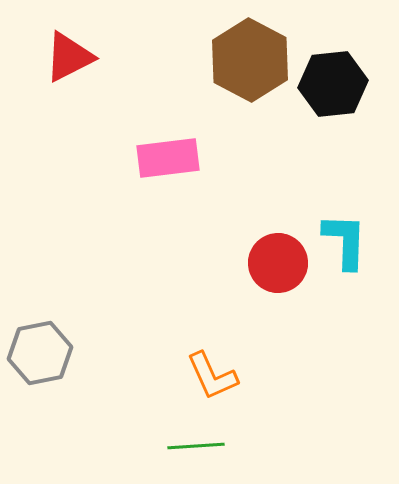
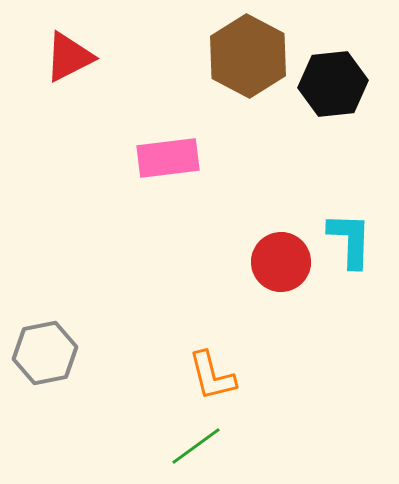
brown hexagon: moved 2 px left, 4 px up
cyan L-shape: moved 5 px right, 1 px up
red circle: moved 3 px right, 1 px up
gray hexagon: moved 5 px right
orange L-shape: rotated 10 degrees clockwise
green line: rotated 32 degrees counterclockwise
